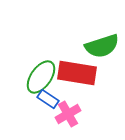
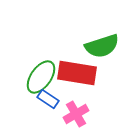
pink cross: moved 8 px right
